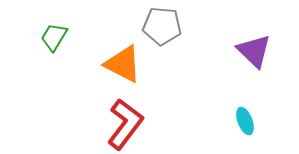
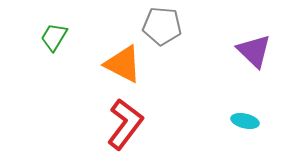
cyan ellipse: rotated 56 degrees counterclockwise
